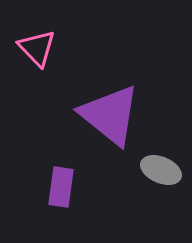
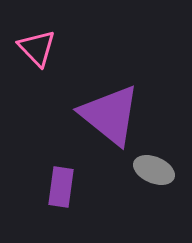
gray ellipse: moved 7 px left
